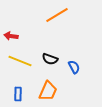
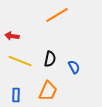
red arrow: moved 1 px right
black semicircle: rotated 98 degrees counterclockwise
blue rectangle: moved 2 px left, 1 px down
